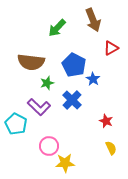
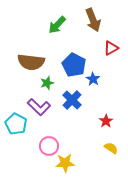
green arrow: moved 3 px up
red star: rotated 16 degrees clockwise
yellow semicircle: rotated 32 degrees counterclockwise
